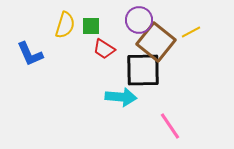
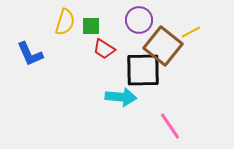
yellow semicircle: moved 3 px up
brown square: moved 7 px right, 4 px down
